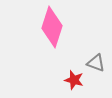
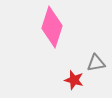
gray triangle: rotated 30 degrees counterclockwise
